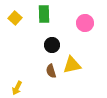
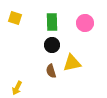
green rectangle: moved 8 px right, 8 px down
yellow square: rotated 24 degrees counterclockwise
yellow triangle: moved 2 px up
